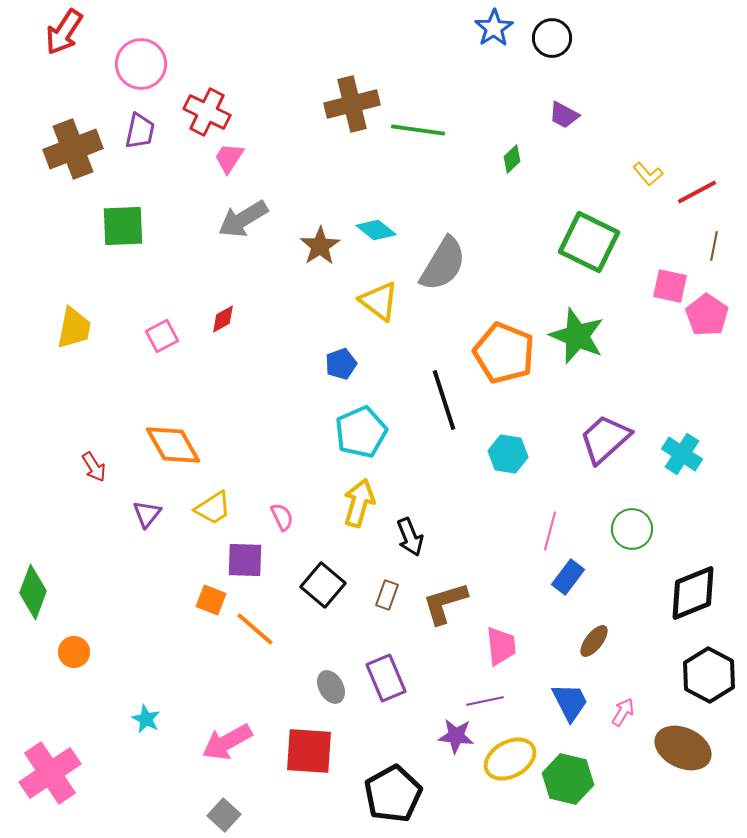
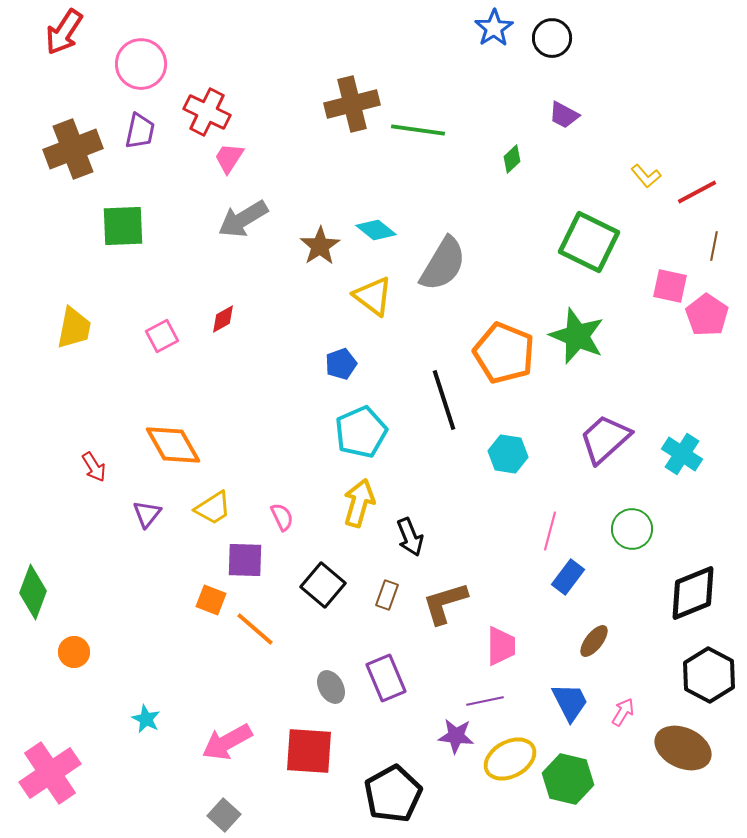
yellow L-shape at (648, 174): moved 2 px left, 2 px down
yellow triangle at (379, 301): moved 6 px left, 5 px up
pink trapezoid at (501, 646): rotated 6 degrees clockwise
